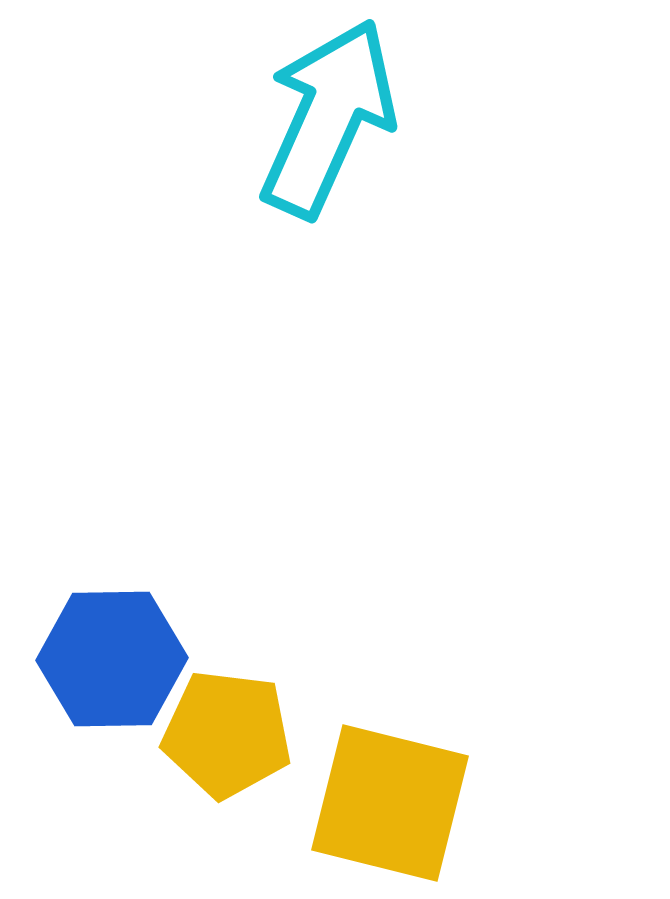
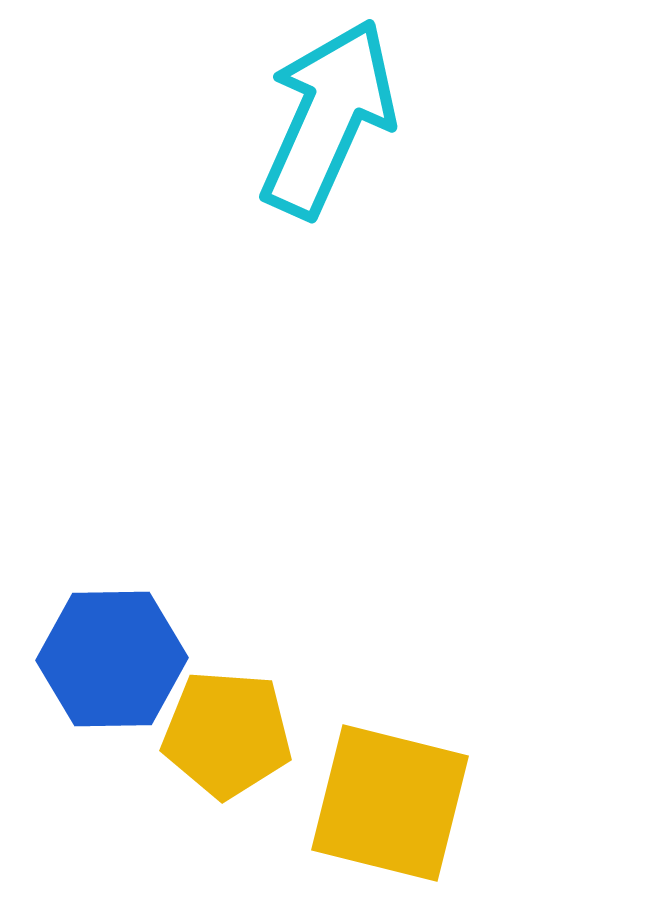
yellow pentagon: rotated 3 degrees counterclockwise
